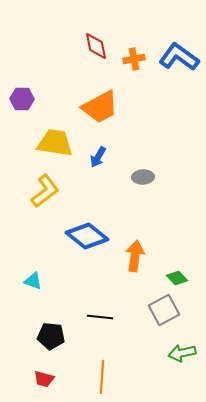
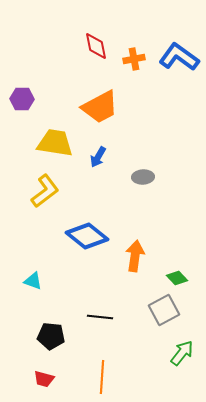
green arrow: rotated 140 degrees clockwise
